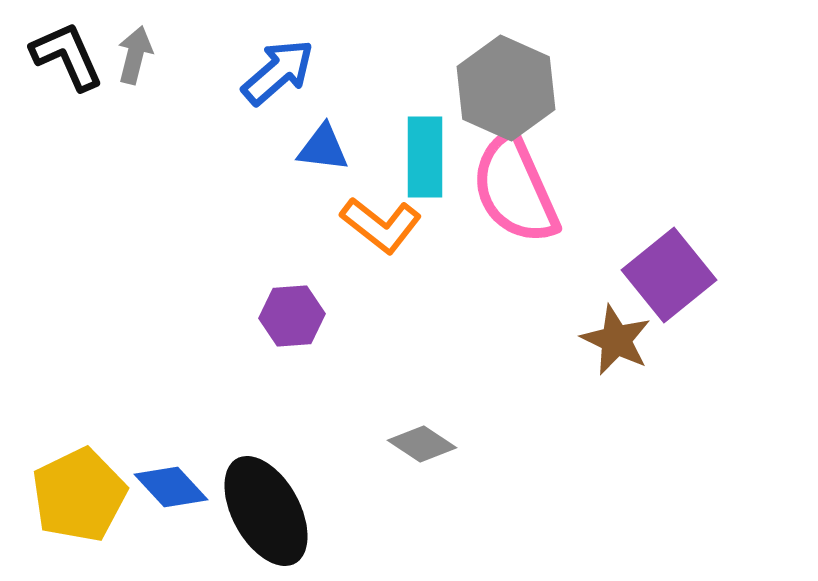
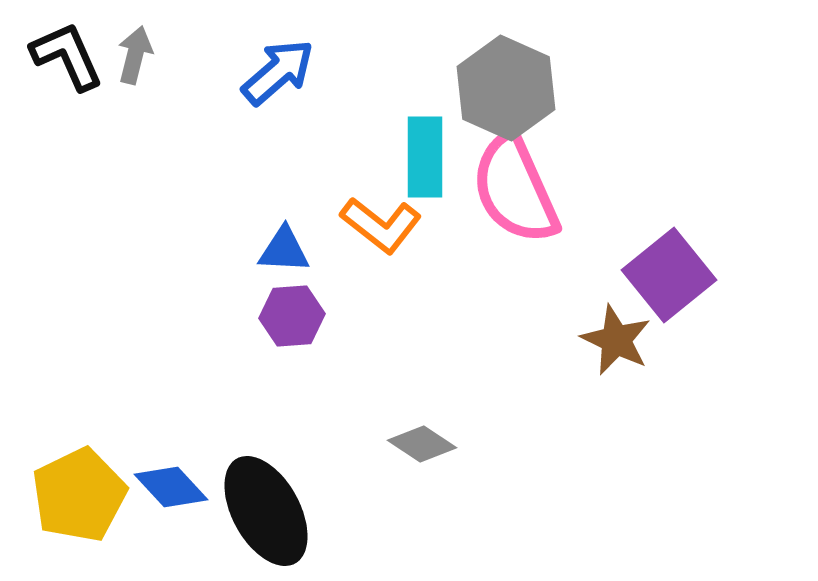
blue triangle: moved 39 px left, 102 px down; rotated 4 degrees counterclockwise
